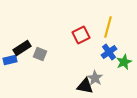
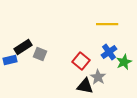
yellow line: moved 1 px left, 3 px up; rotated 75 degrees clockwise
red square: moved 26 px down; rotated 24 degrees counterclockwise
black rectangle: moved 1 px right, 1 px up
gray star: moved 3 px right, 1 px up
